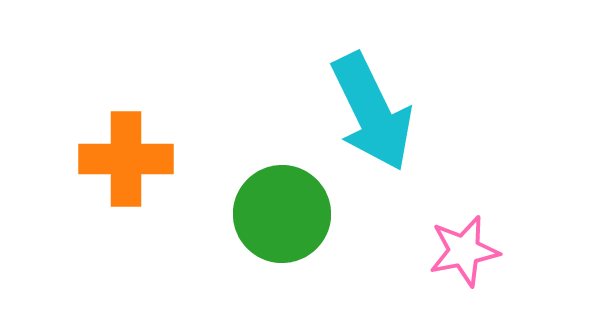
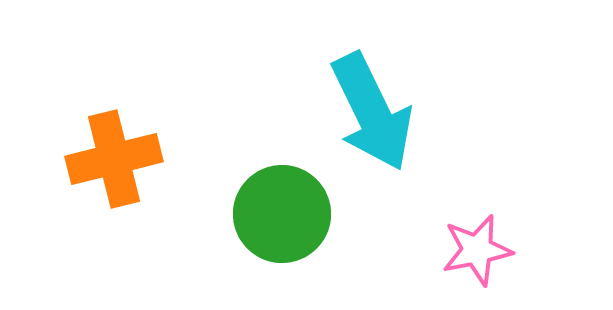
orange cross: moved 12 px left; rotated 14 degrees counterclockwise
pink star: moved 13 px right, 1 px up
